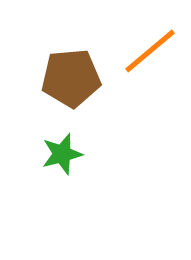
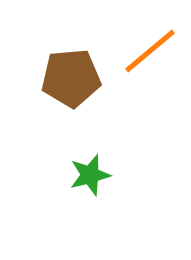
green star: moved 28 px right, 21 px down
